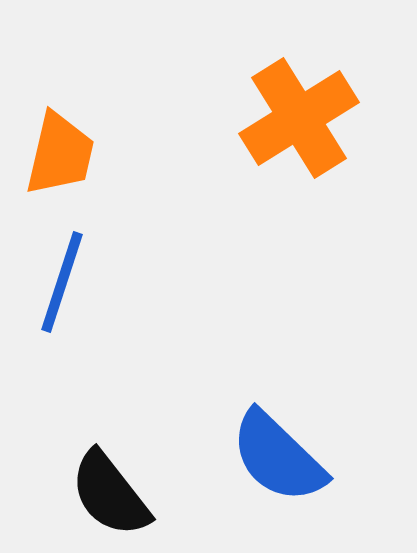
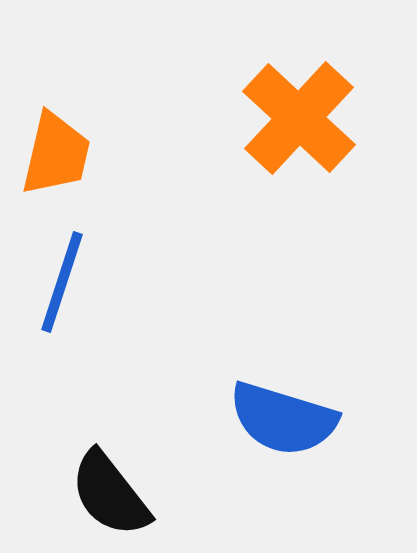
orange cross: rotated 15 degrees counterclockwise
orange trapezoid: moved 4 px left
blue semicircle: moved 5 px right, 38 px up; rotated 27 degrees counterclockwise
